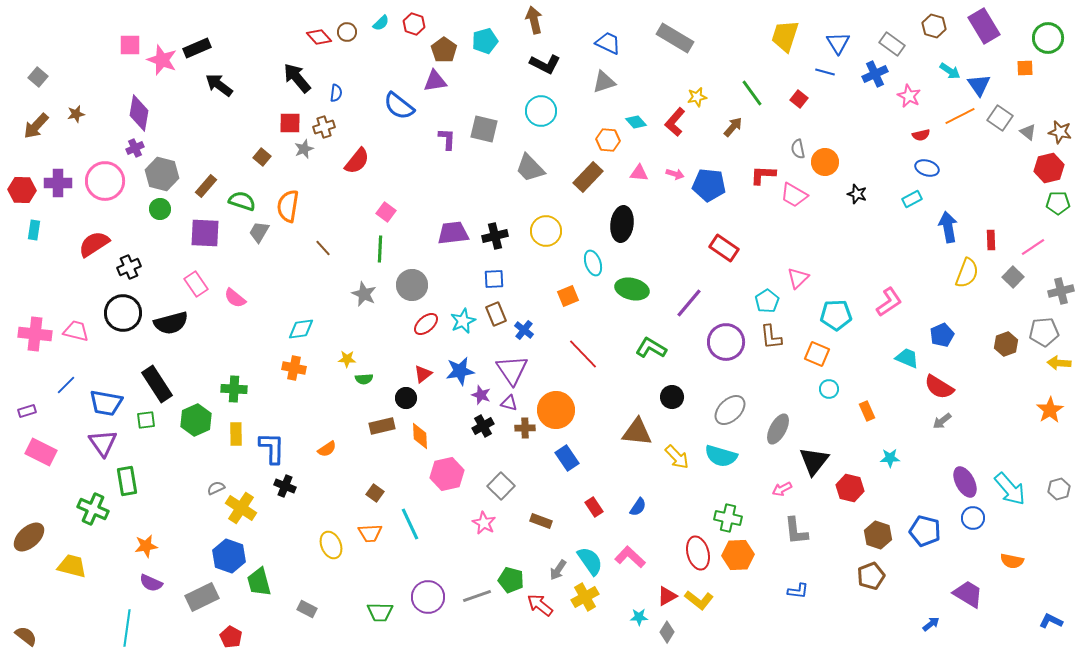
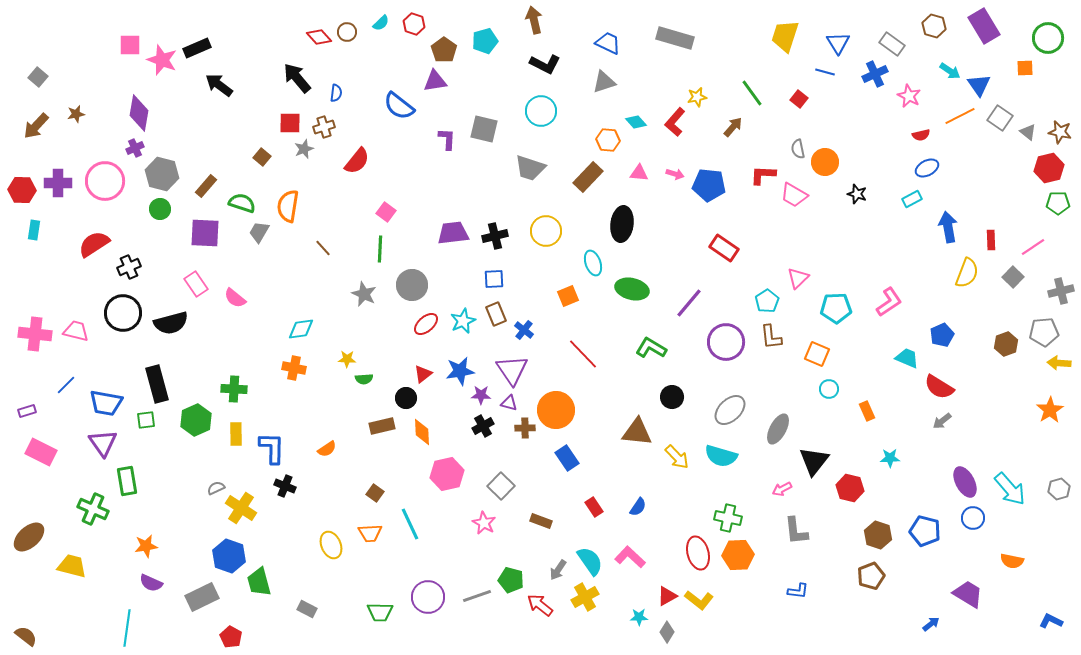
gray rectangle at (675, 38): rotated 15 degrees counterclockwise
gray trapezoid at (530, 168): rotated 28 degrees counterclockwise
blue ellipse at (927, 168): rotated 45 degrees counterclockwise
green semicircle at (242, 201): moved 2 px down
cyan pentagon at (836, 315): moved 7 px up
black rectangle at (157, 384): rotated 18 degrees clockwise
purple star at (481, 395): rotated 18 degrees counterclockwise
orange diamond at (420, 436): moved 2 px right, 4 px up
